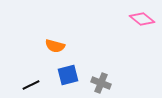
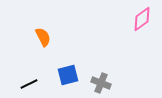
pink diamond: rotated 75 degrees counterclockwise
orange semicircle: moved 12 px left, 9 px up; rotated 132 degrees counterclockwise
black line: moved 2 px left, 1 px up
